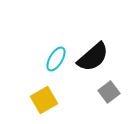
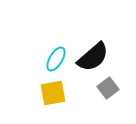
gray square: moved 1 px left, 4 px up
yellow square: moved 9 px right, 7 px up; rotated 20 degrees clockwise
